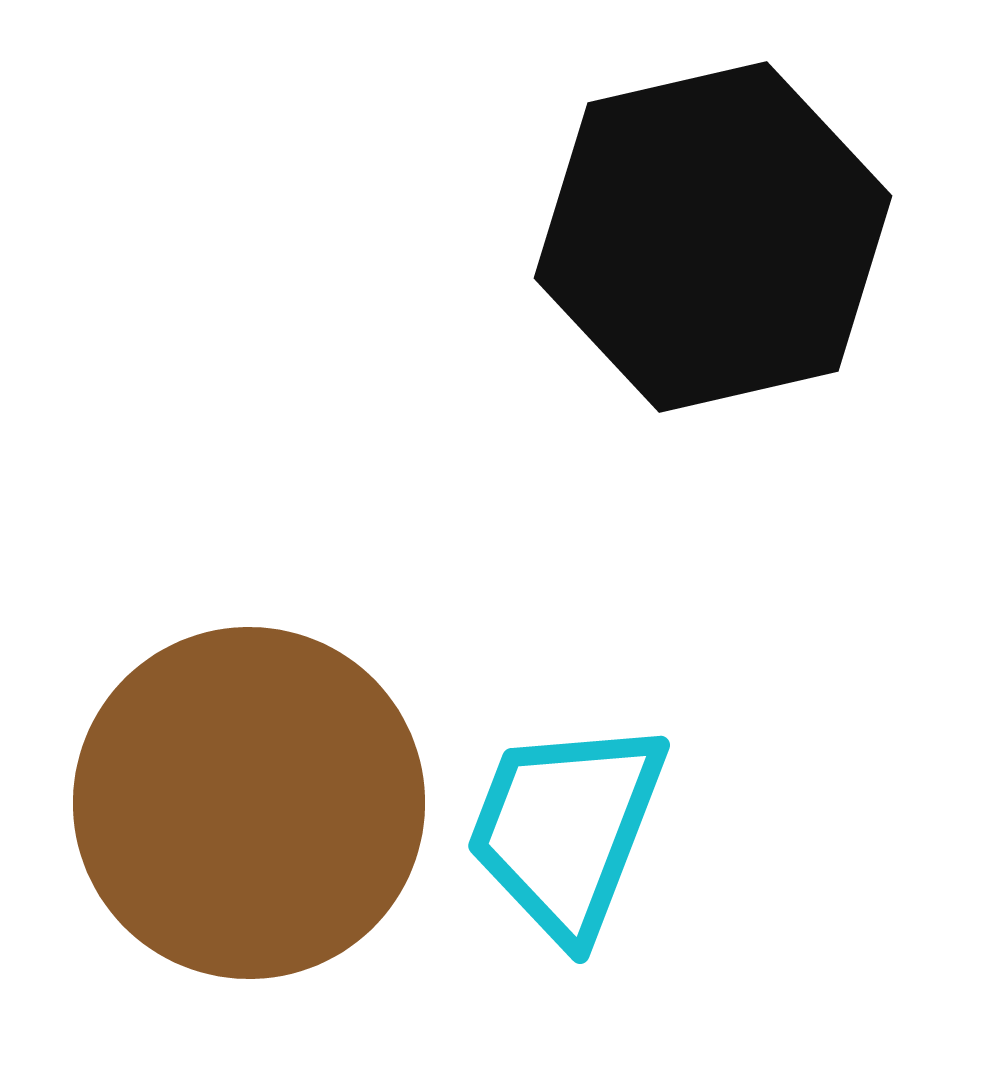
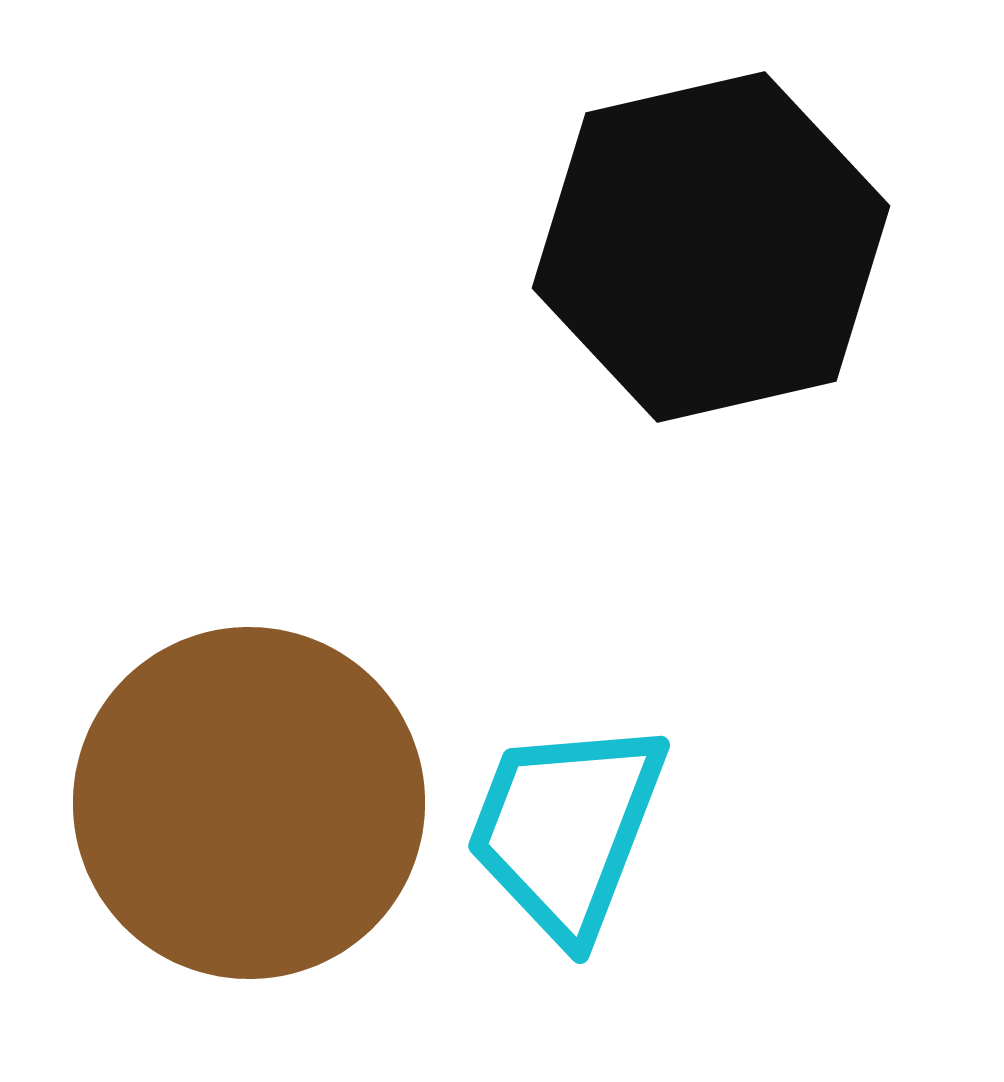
black hexagon: moved 2 px left, 10 px down
